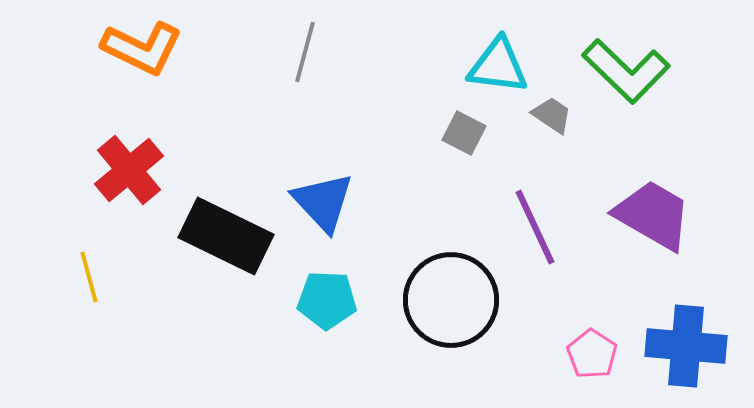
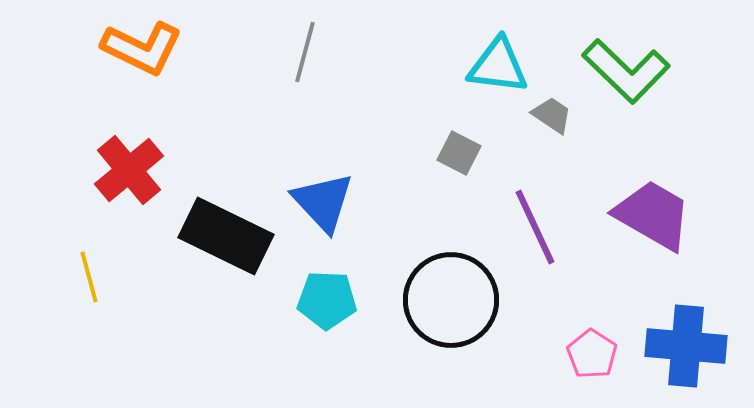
gray square: moved 5 px left, 20 px down
